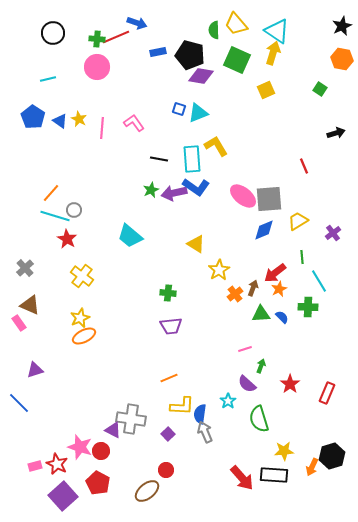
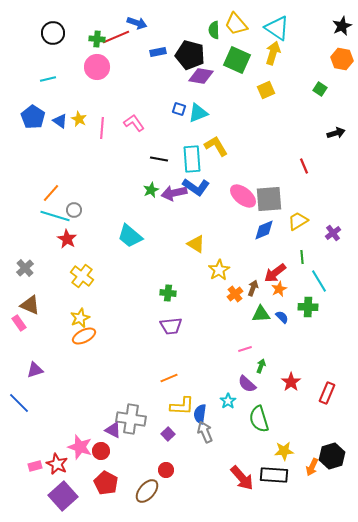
cyan triangle at (277, 31): moved 3 px up
red star at (290, 384): moved 1 px right, 2 px up
red pentagon at (98, 483): moved 8 px right
brown ellipse at (147, 491): rotated 10 degrees counterclockwise
